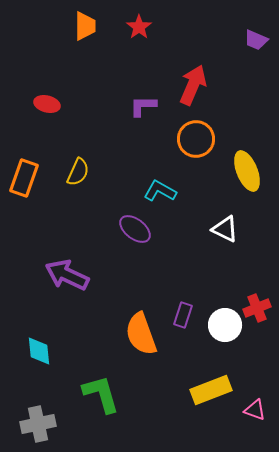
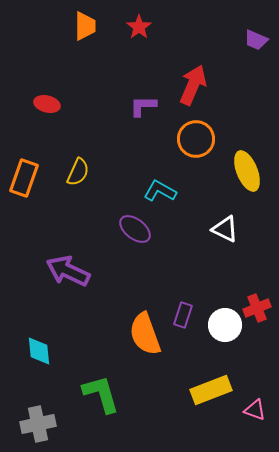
purple arrow: moved 1 px right, 4 px up
orange semicircle: moved 4 px right
